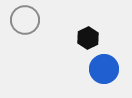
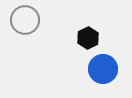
blue circle: moved 1 px left
